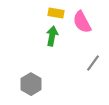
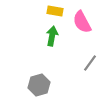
yellow rectangle: moved 1 px left, 2 px up
gray line: moved 3 px left
gray hexagon: moved 8 px right, 1 px down; rotated 15 degrees clockwise
